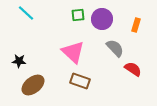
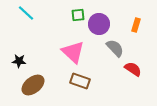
purple circle: moved 3 px left, 5 px down
